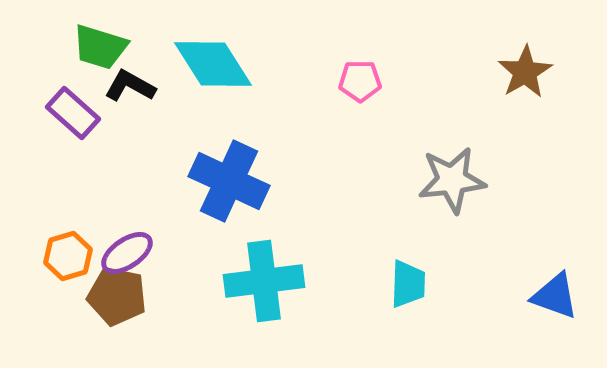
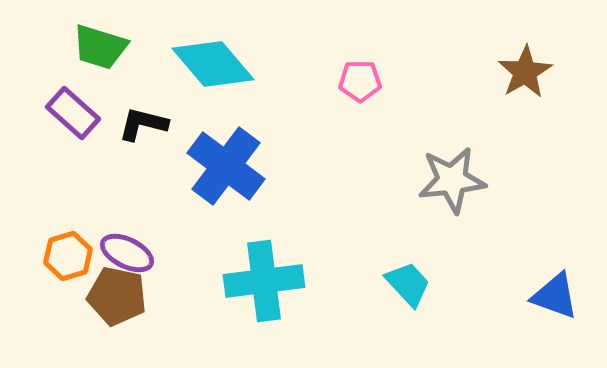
cyan diamond: rotated 8 degrees counterclockwise
black L-shape: moved 13 px right, 38 px down; rotated 15 degrees counterclockwise
blue cross: moved 3 px left, 15 px up; rotated 12 degrees clockwise
purple ellipse: rotated 60 degrees clockwise
cyan trapezoid: rotated 45 degrees counterclockwise
